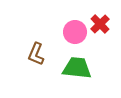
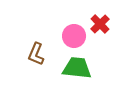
pink circle: moved 1 px left, 4 px down
